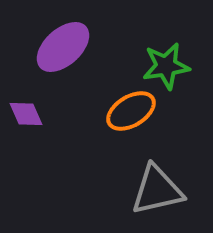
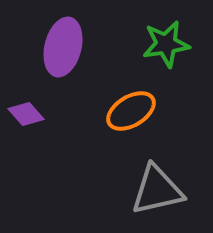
purple ellipse: rotated 34 degrees counterclockwise
green star: moved 22 px up
purple diamond: rotated 18 degrees counterclockwise
